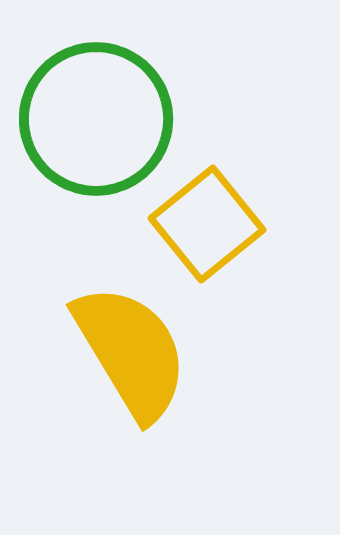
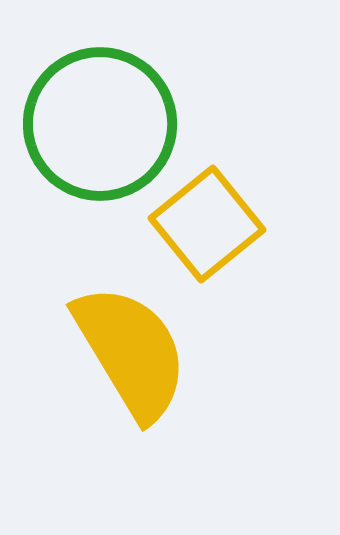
green circle: moved 4 px right, 5 px down
